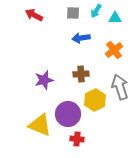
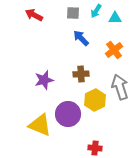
blue arrow: rotated 54 degrees clockwise
red cross: moved 18 px right, 9 px down
